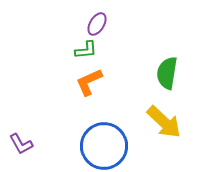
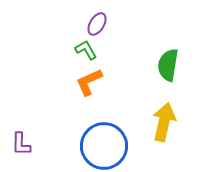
green L-shape: rotated 115 degrees counterclockwise
green semicircle: moved 1 px right, 8 px up
yellow arrow: rotated 120 degrees counterclockwise
purple L-shape: rotated 30 degrees clockwise
